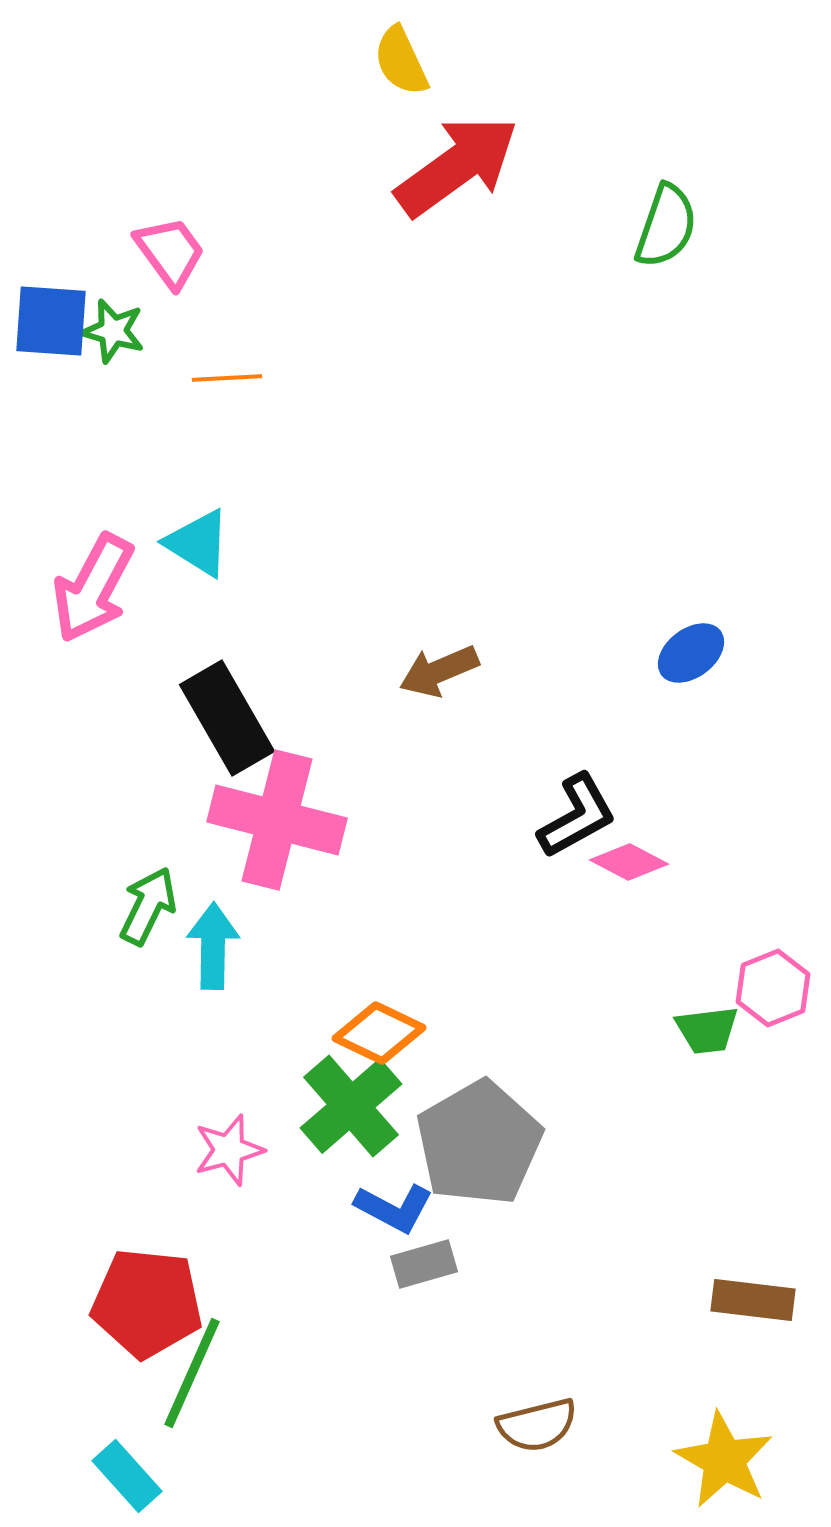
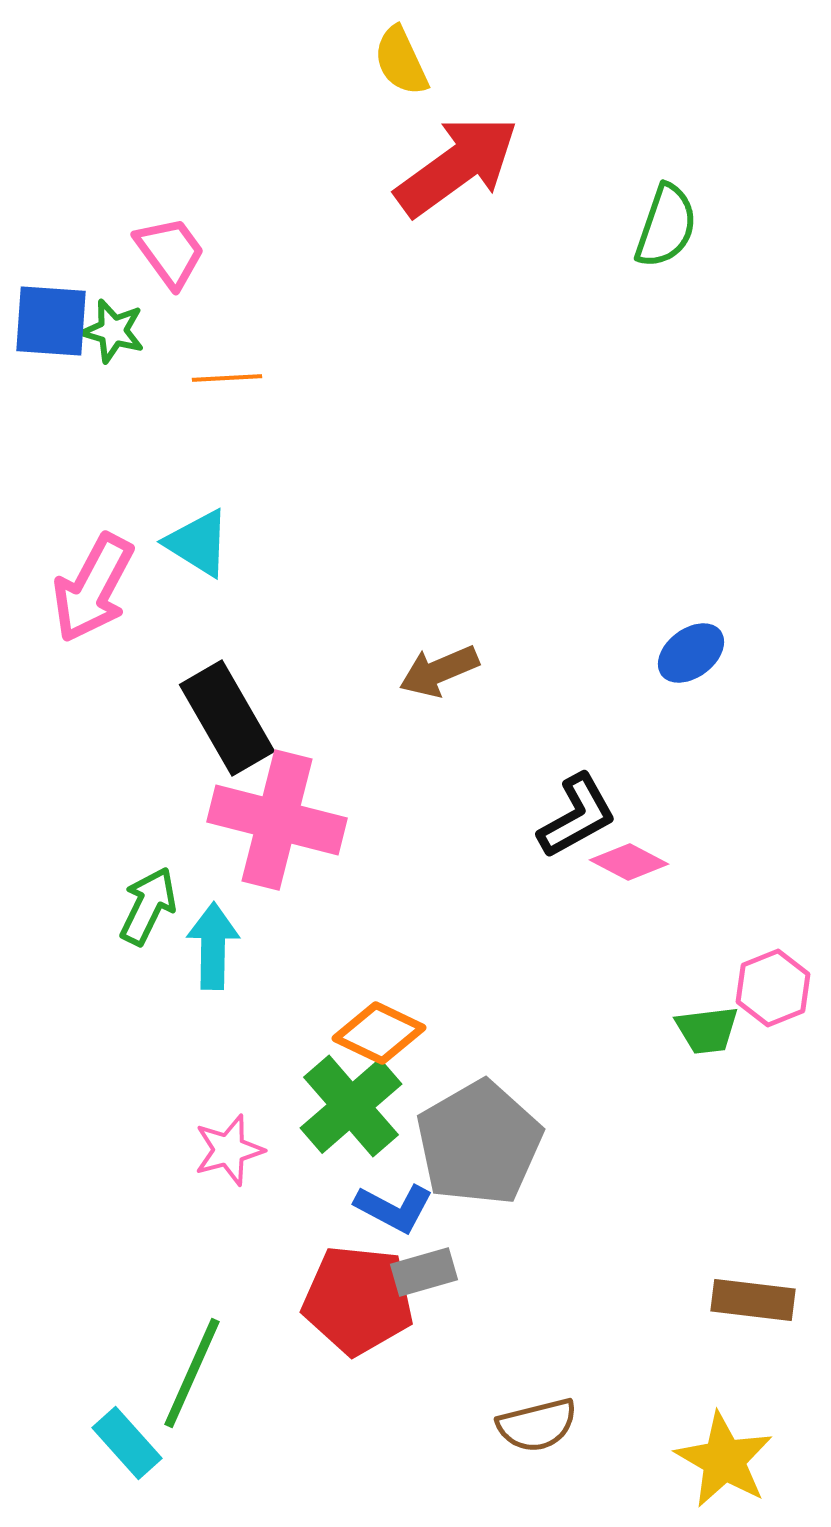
gray rectangle: moved 8 px down
red pentagon: moved 211 px right, 3 px up
cyan rectangle: moved 33 px up
